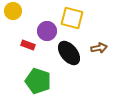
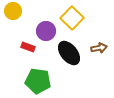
yellow square: rotated 30 degrees clockwise
purple circle: moved 1 px left
red rectangle: moved 2 px down
green pentagon: rotated 10 degrees counterclockwise
